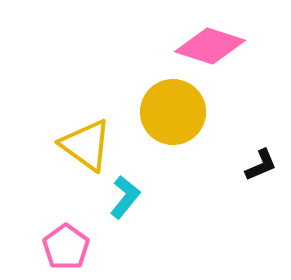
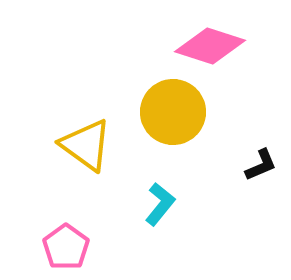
cyan L-shape: moved 35 px right, 7 px down
